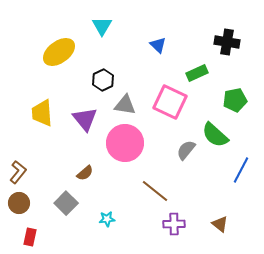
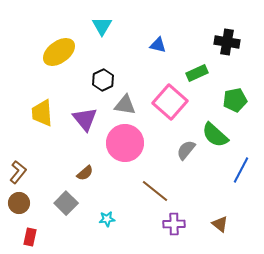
blue triangle: rotated 30 degrees counterclockwise
pink square: rotated 16 degrees clockwise
